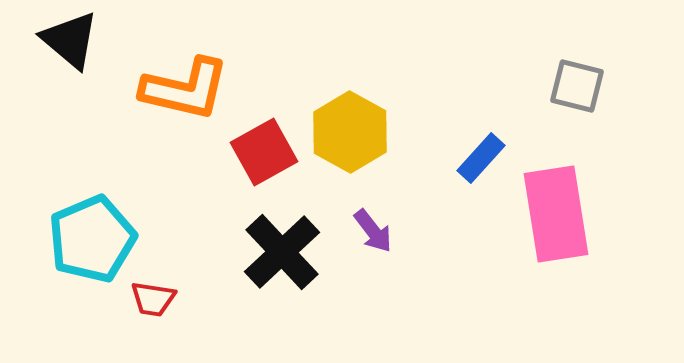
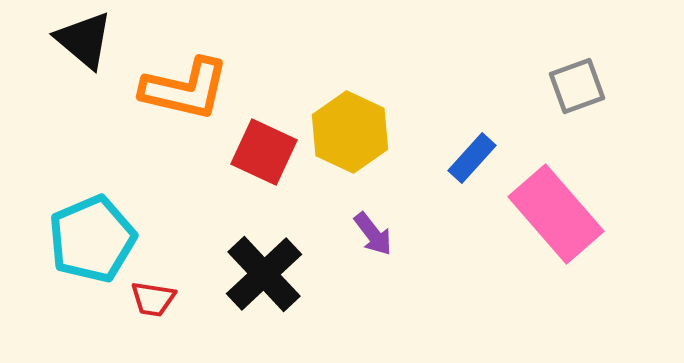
black triangle: moved 14 px right
gray square: rotated 34 degrees counterclockwise
yellow hexagon: rotated 4 degrees counterclockwise
red square: rotated 36 degrees counterclockwise
blue rectangle: moved 9 px left
pink rectangle: rotated 32 degrees counterclockwise
purple arrow: moved 3 px down
black cross: moved 18 px left, 22 px down
